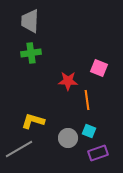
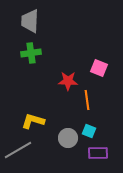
gray line: moved 1 px left, 1 px down
purple rectangle: rotated 18 degrees clockwise
